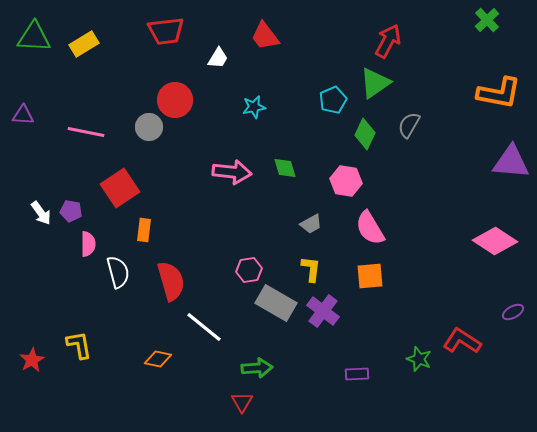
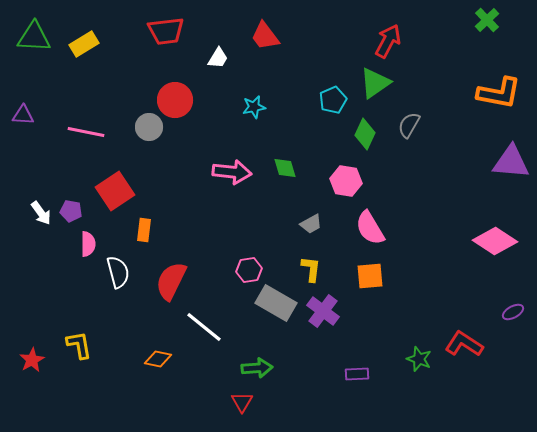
red square at (120, 188): moved 5 px left, 3 px down
red semicircle at (171, 281): rotated 138 degrees counterclockwise
red L-shape at (462, 341): moved 2 px right, 3 px down
